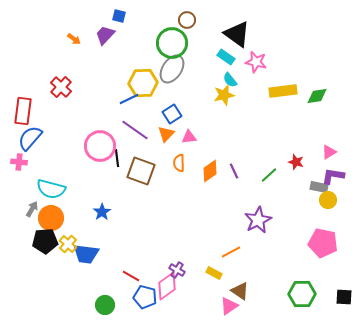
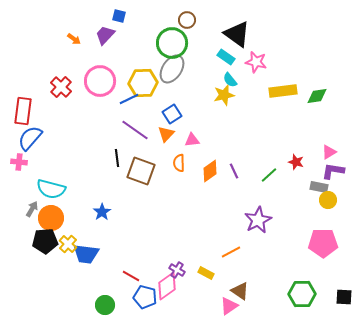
pink triangle at (189, 137): moved 3 px right, 3 px down
pink circle at (100, 146): moved 65 px up
purple L-shape at (333, 176): moved 5 px up
pink pentagon at (323, 243): rotated 12 degrees counterclockwise
yellow rectangle at (214, 273): moved 8 px left
